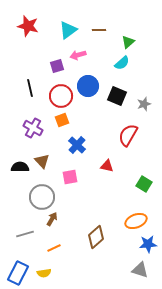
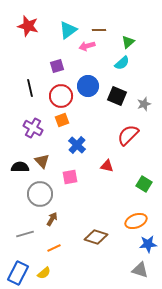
pink arrow: moved 9 px right, 9 px up
red semicircle: rotated 15 degrees clockwise
gray circle: moved 2 px left, 3 px up
brown diamond: rotated 60 degrees clockwise
yellow semicircle: rotated 32 degrees counterclockwise
